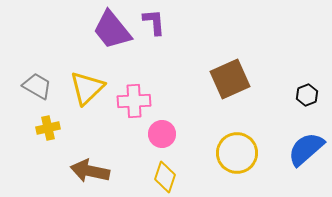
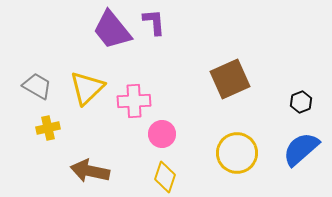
black hexagon: moved 6 px left, 7 px down
blue semicircle: moved 5 px left
